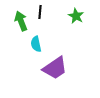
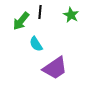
green star: moved 5 px left, 1 px up
green arrow: rotated 120 degrees counterclockwise
cyan semicircle: rotated 21 degrees counterclockwise
